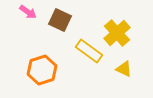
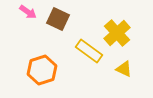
brown square: moved 2 px left, 1 px up
